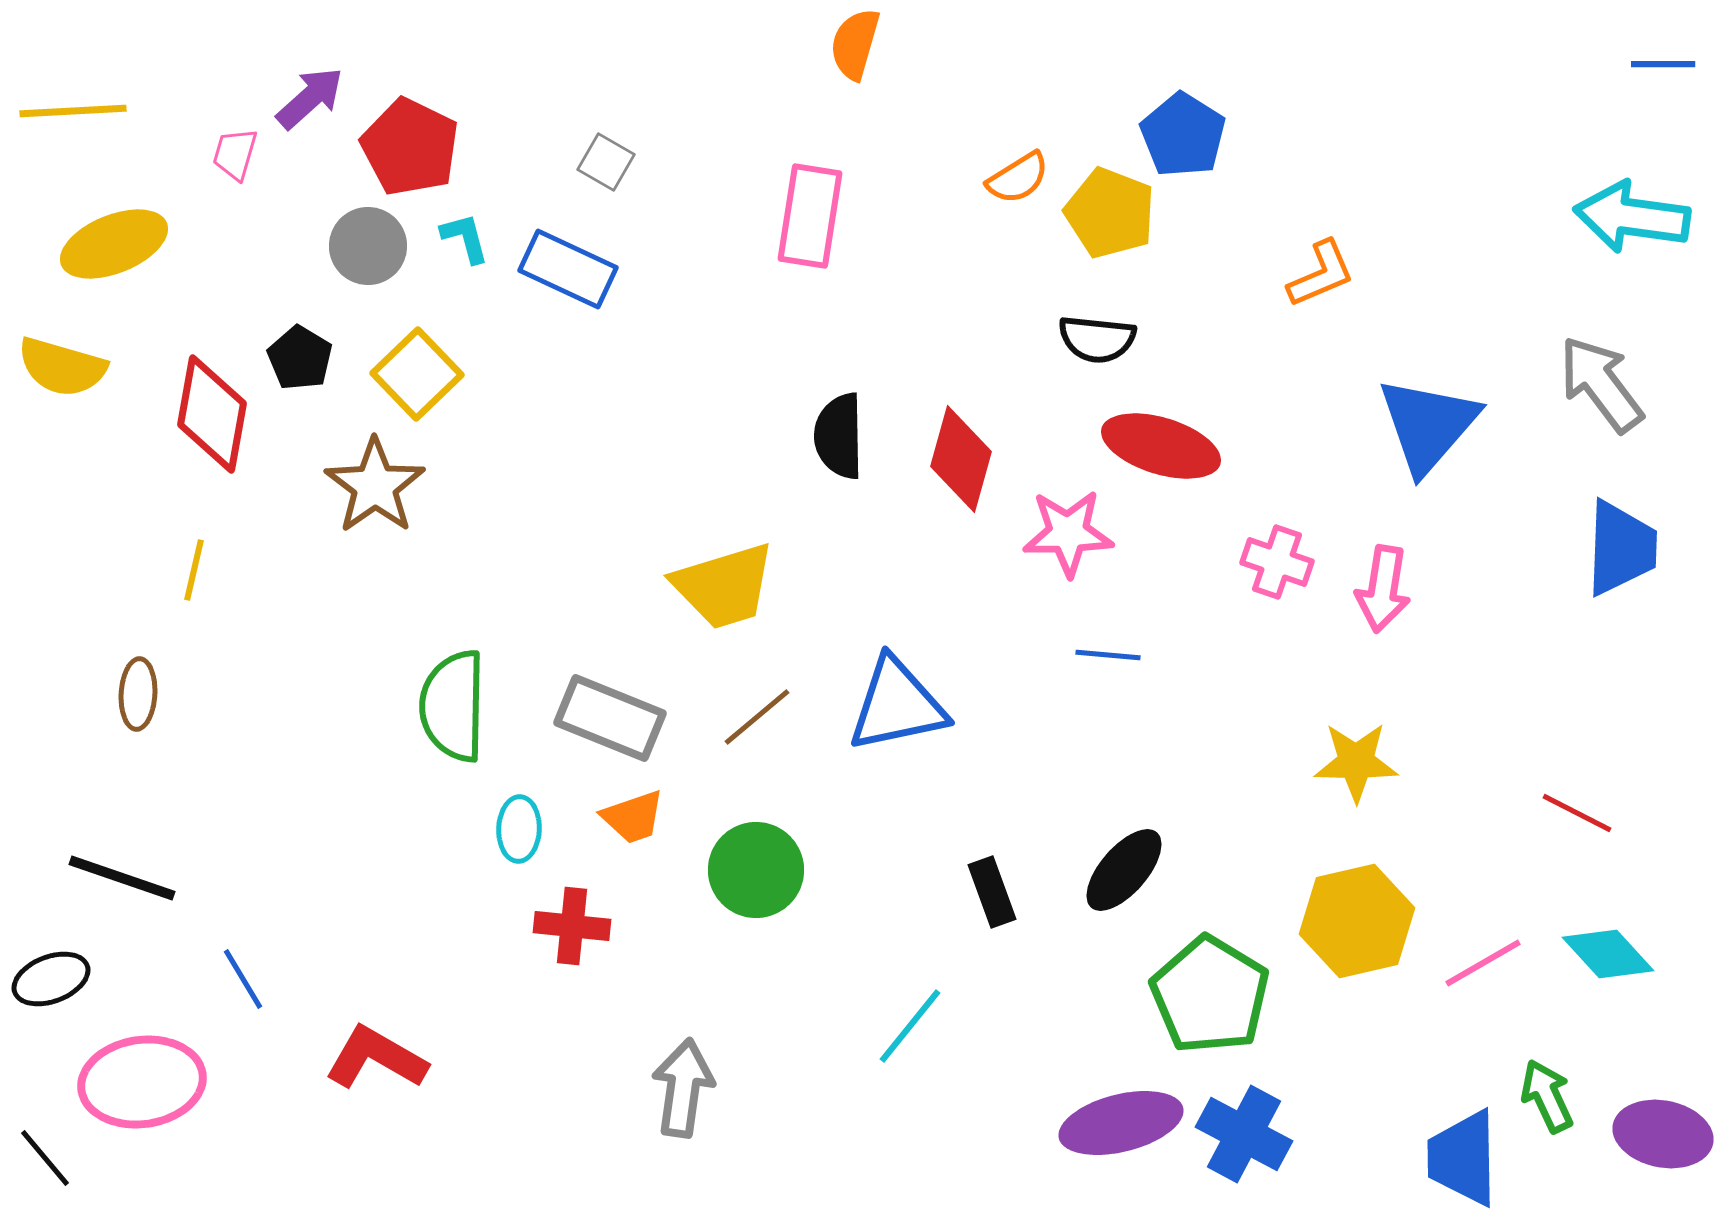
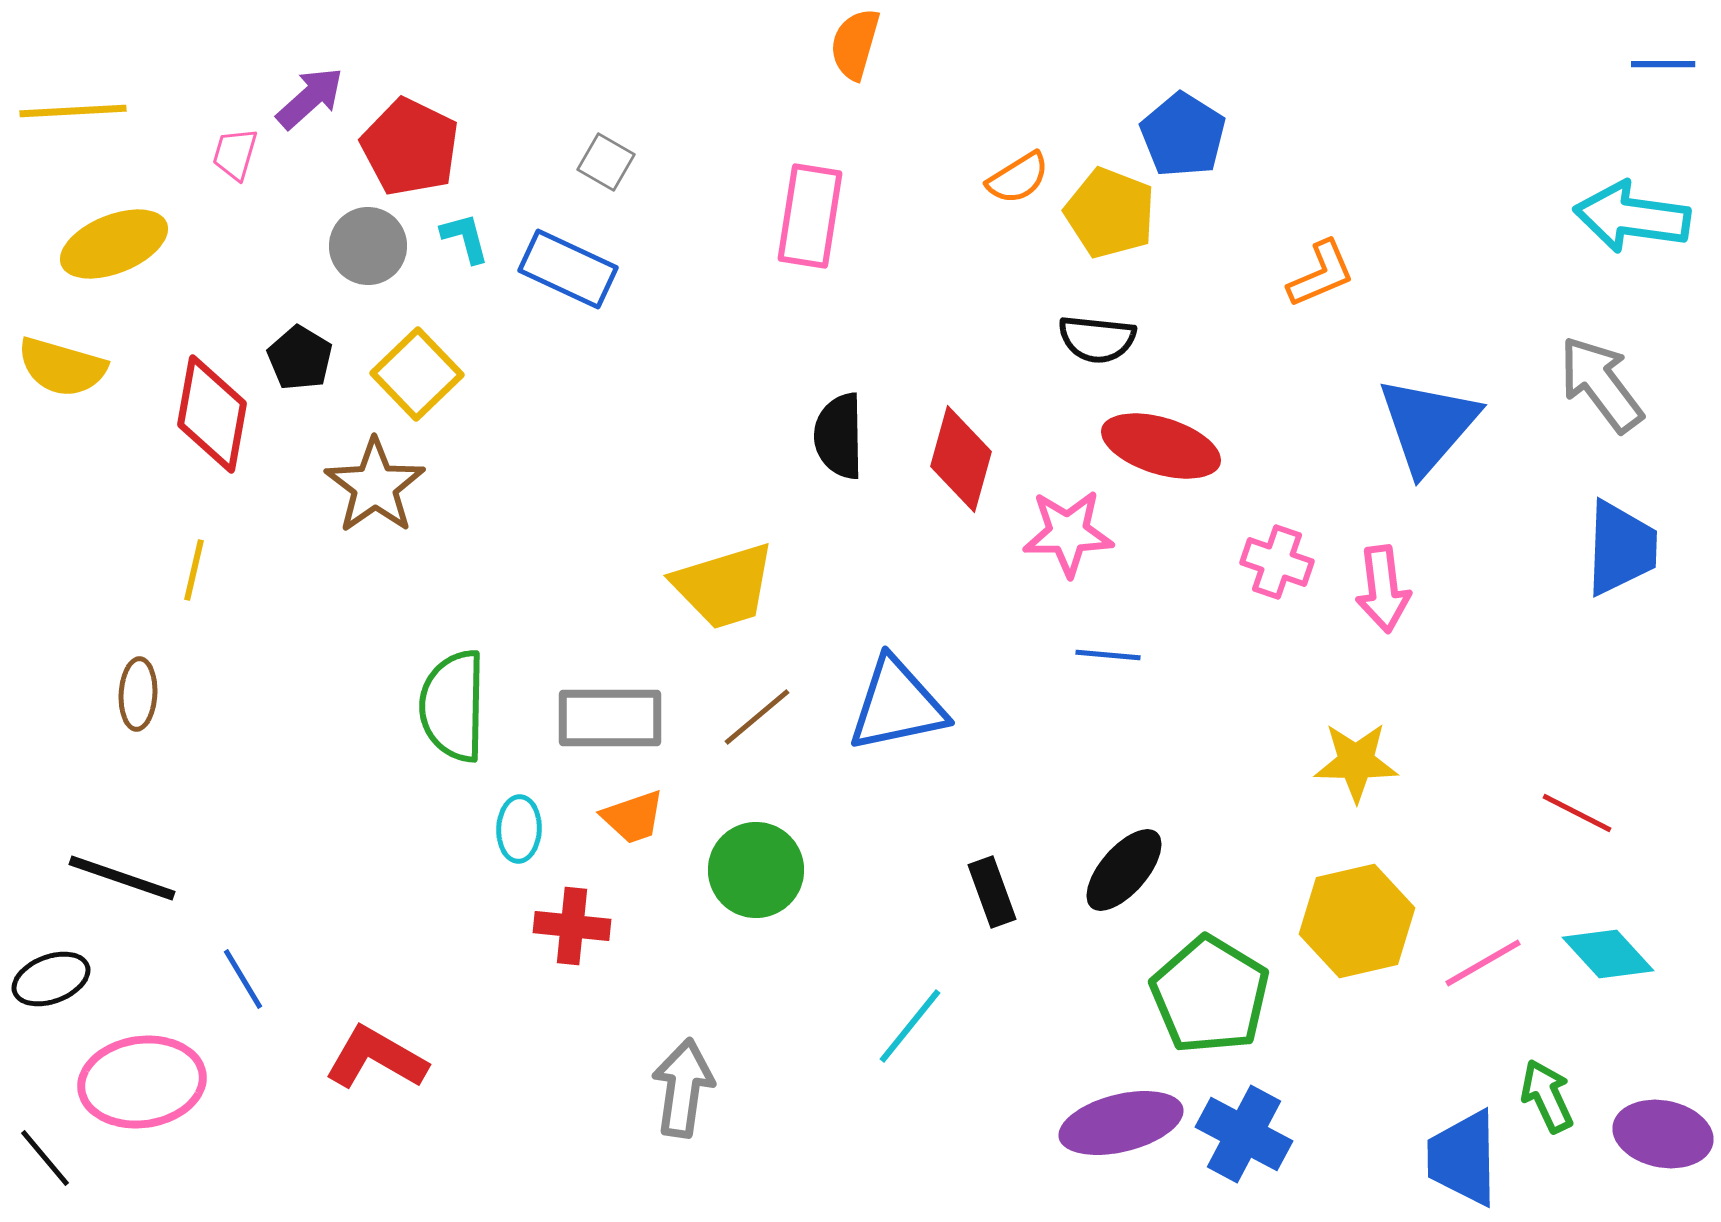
pink arrow at (1383, 589): rotated 16 degrees counterclockwise
gray rectangle at (610, 718): rotated 22 degrees counterclockwise
